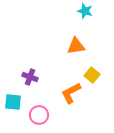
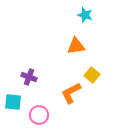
cyan star: moved 4 px down
purple cross: moved 1 px left
